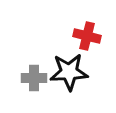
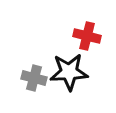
gray cross: rotated 15 degrees clockwise
